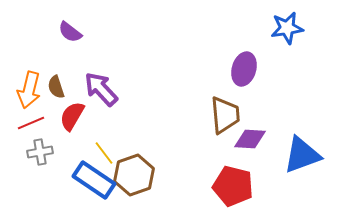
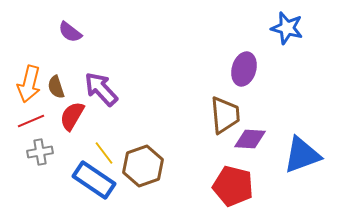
blue star: rotated 24 degrees clockwise
orange arrow: moved 6 px up
red line: moved 2 px up
brown hexagon: moved 9 px right, 9 px up
